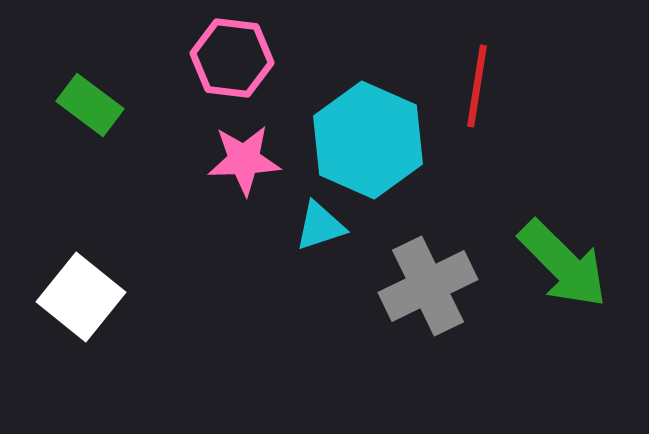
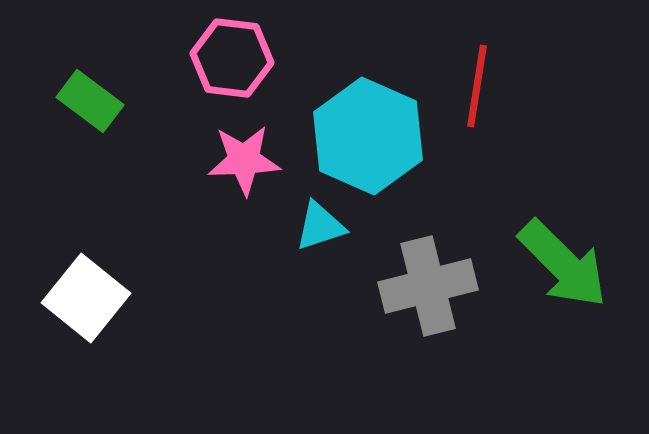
green rectangle: moved 4 px up
cyan hexagon: moved 4 px up
gray cross: rotated 12 degrees clockwise
white square: moved 5 px right, 1 px down
